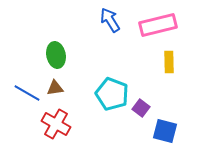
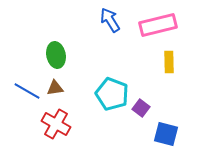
blue line: moved 2 px up
blue square: moved 1 px right, 3 px down
